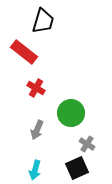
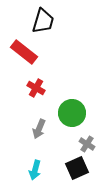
green circle: moved 1 px right
gray arrow: moved 2 px right, 1 px up
